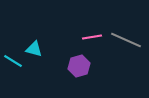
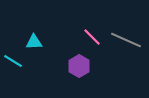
pink line: rotated 54 degrees clockwise
cyan triangle: moved 7 px up; rotated 18 degrees counterclockwise
purple hexagon: rotated 15 degrees counterclockwise
